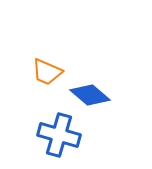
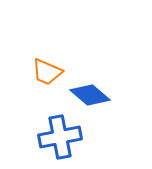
blue cross: moved 1 px right, 2 px down; rotated 27 degrees counterclockwise
